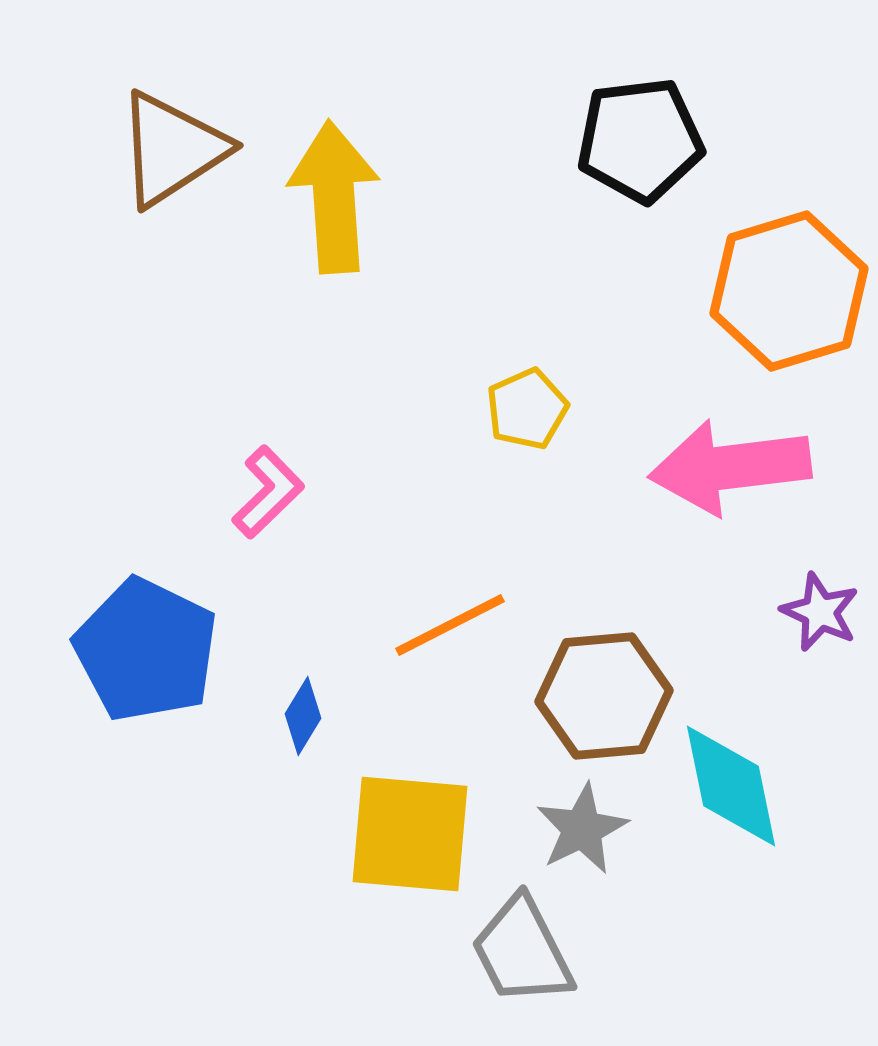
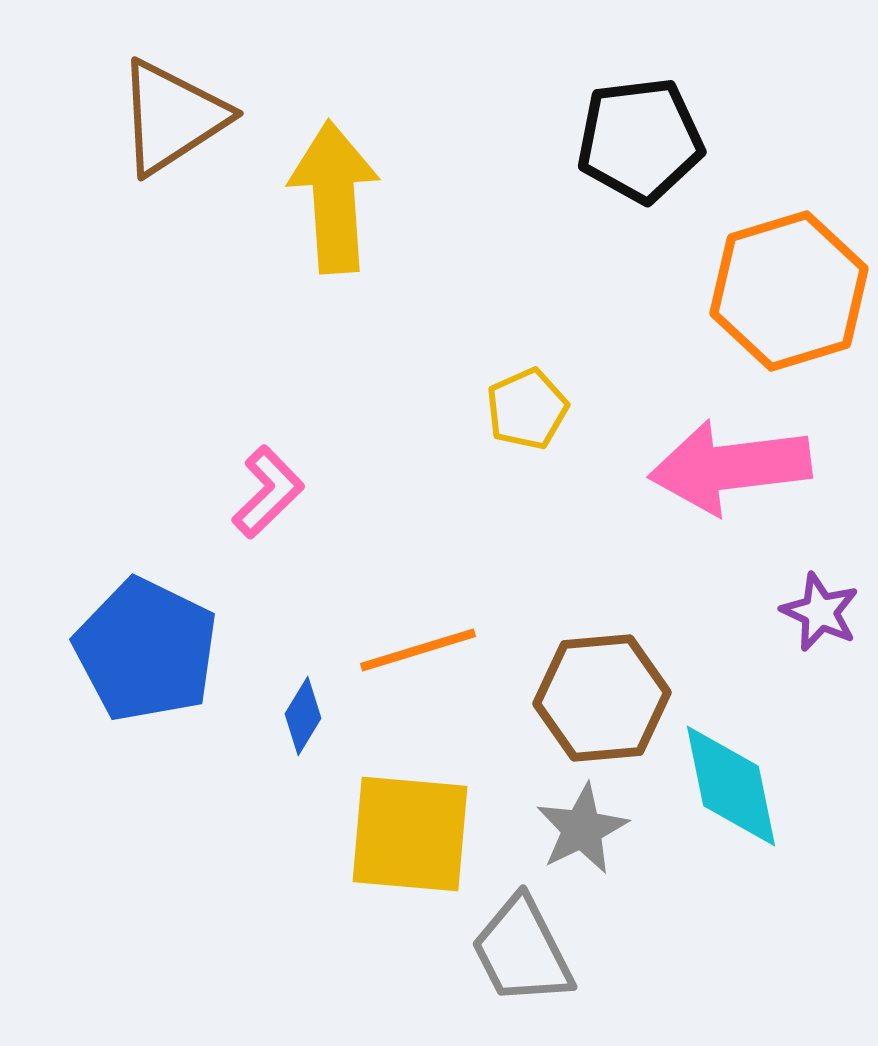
brown triangle: moved 32 px up
orange line: moved 32 px left, 25 px down; rotated 10 degrees clockwise
brown hexagon: moved 2 px left, 2 px down
